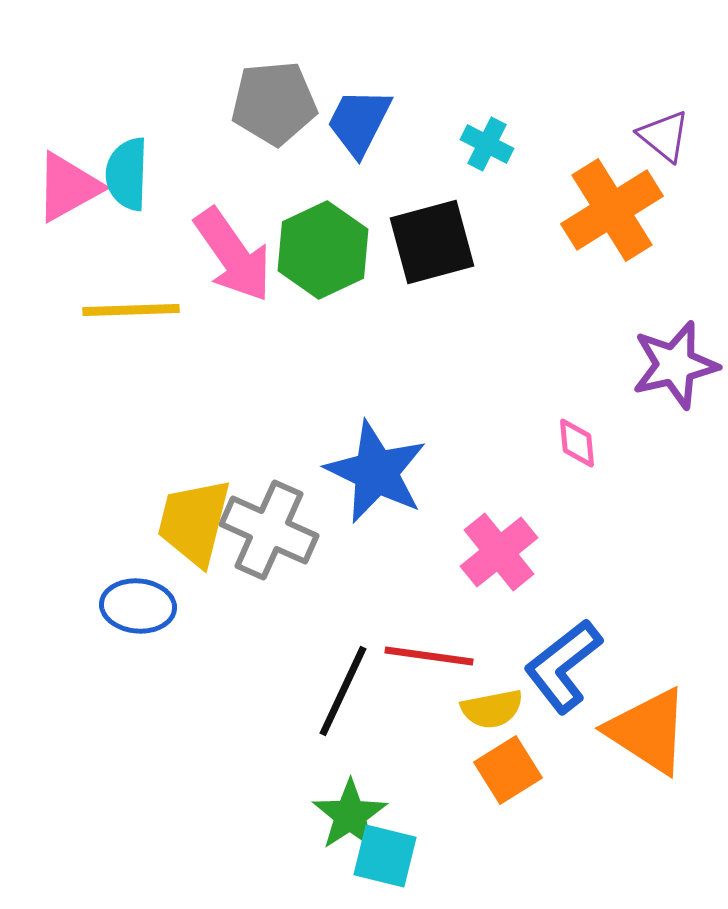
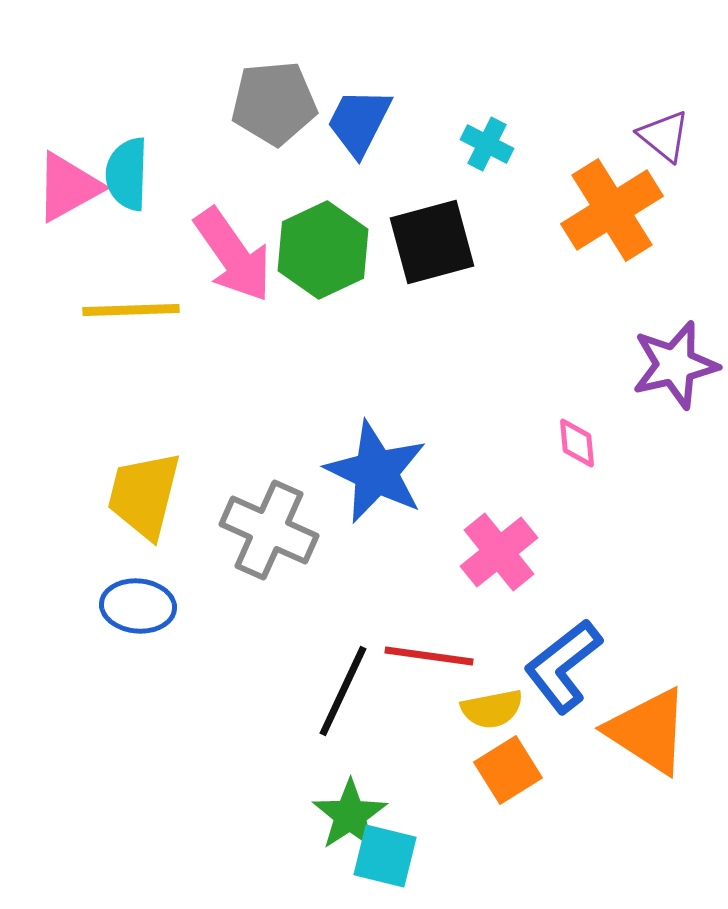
yellow trapezoid: moved 50 px left, 27 px up
